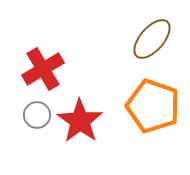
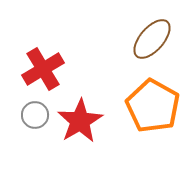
orange pentagon: rotated 10 degrees clockwise
gray circle: moved 2 px left
red star: rotated 6 degrees clockwise
